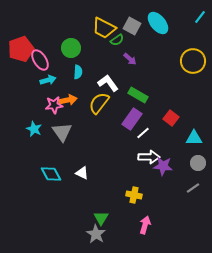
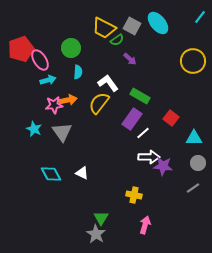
green rectangle: moved 2 px right, 1 px down
